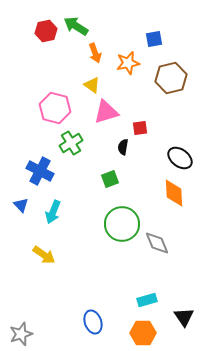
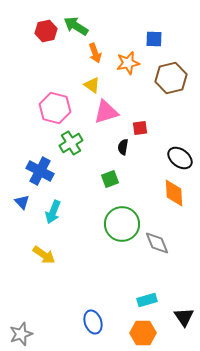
blue square: rotated 12 degrees clockwise
blue triangle: moved 1 px right, 3 px up
